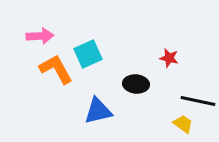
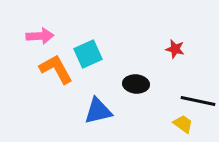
red star: moved 6 px right, 9 px up
